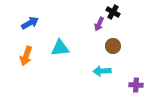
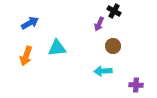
black cross: moved 1 px right, 1 px up
cyan triangle: moved 3 px left
cyan arrow: moved 1 px right
